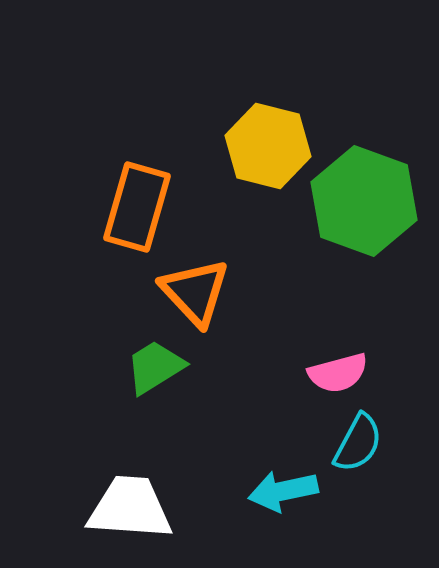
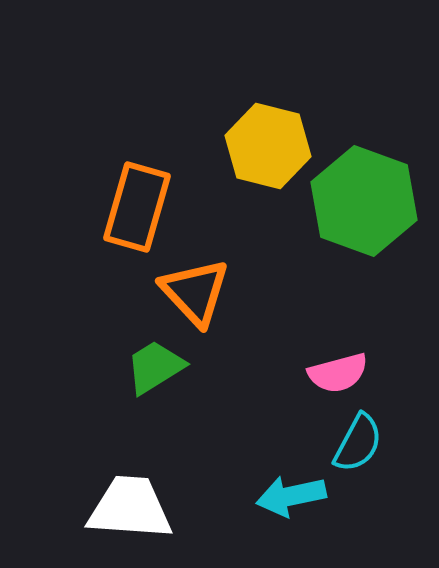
cyan arrow: moved 8 px right, 5 px down
